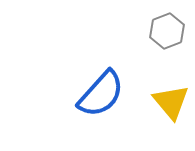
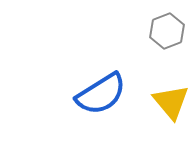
blue semicircle: rotated 16 degrees clockwise
